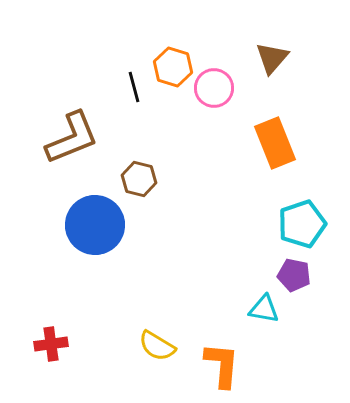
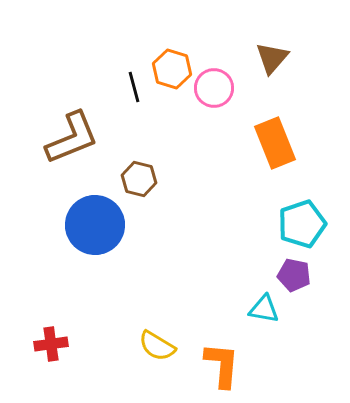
orange hexagon: moved 1 px left, 2 px down
